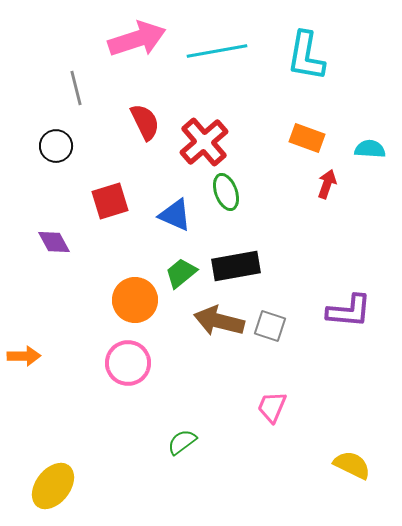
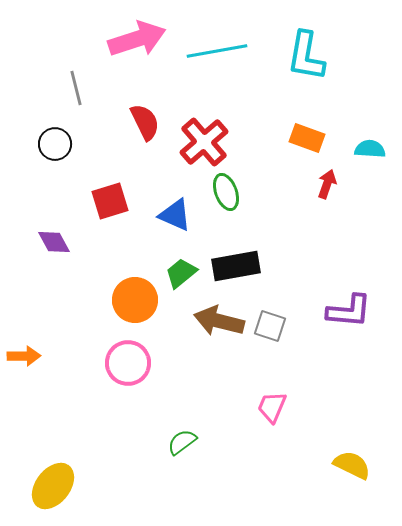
black circle: moved 1 px left, 2 px up
